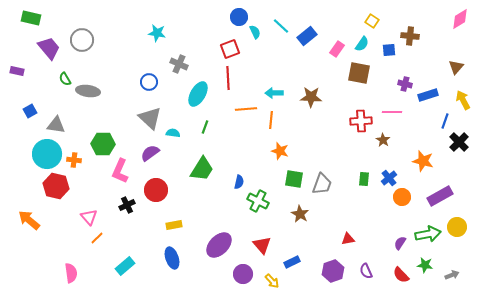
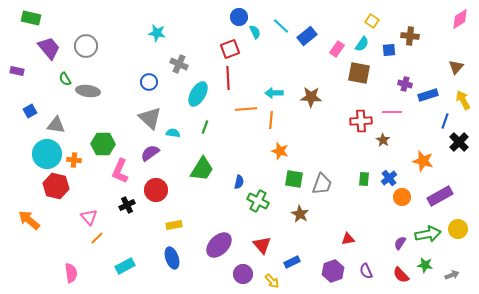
gray circle at (82, 40): moved 4 px right, 6 px down
yellow circle at (457, 227): moved 1 px right, 2 px down
cyan rectangle at (125, 266): rotated 12 degrees clockwise
